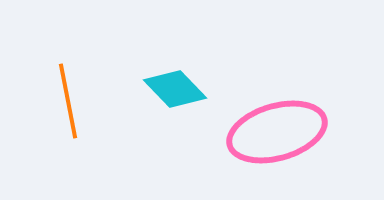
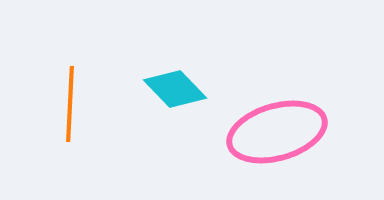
orange line: moved 2 px right, 3 px down; rotated 14 degrees clockwise
